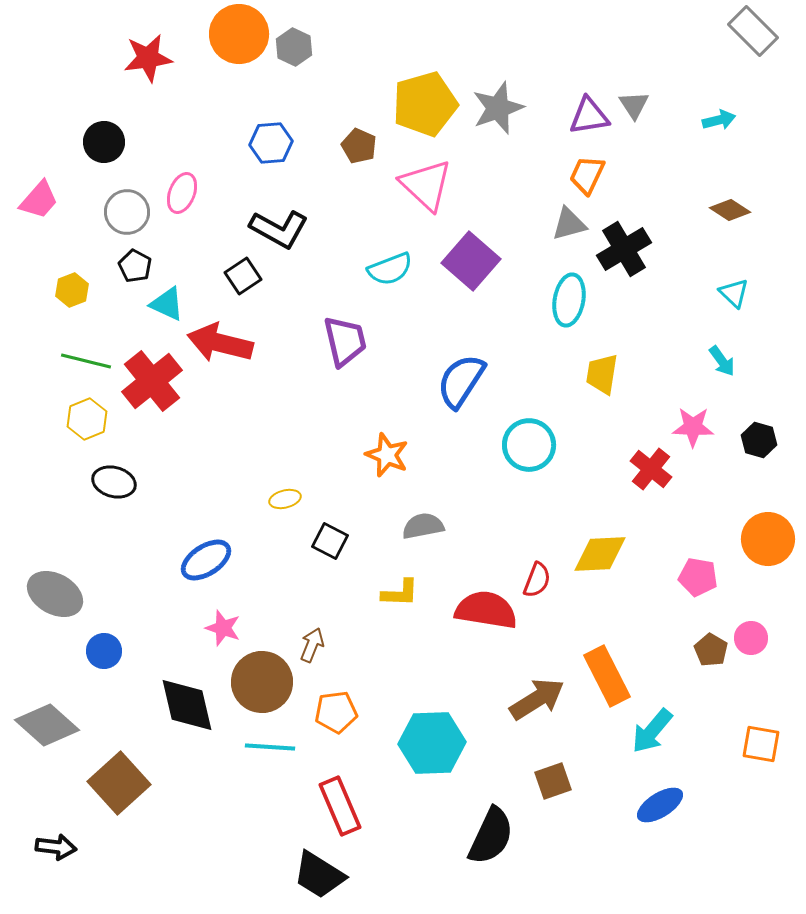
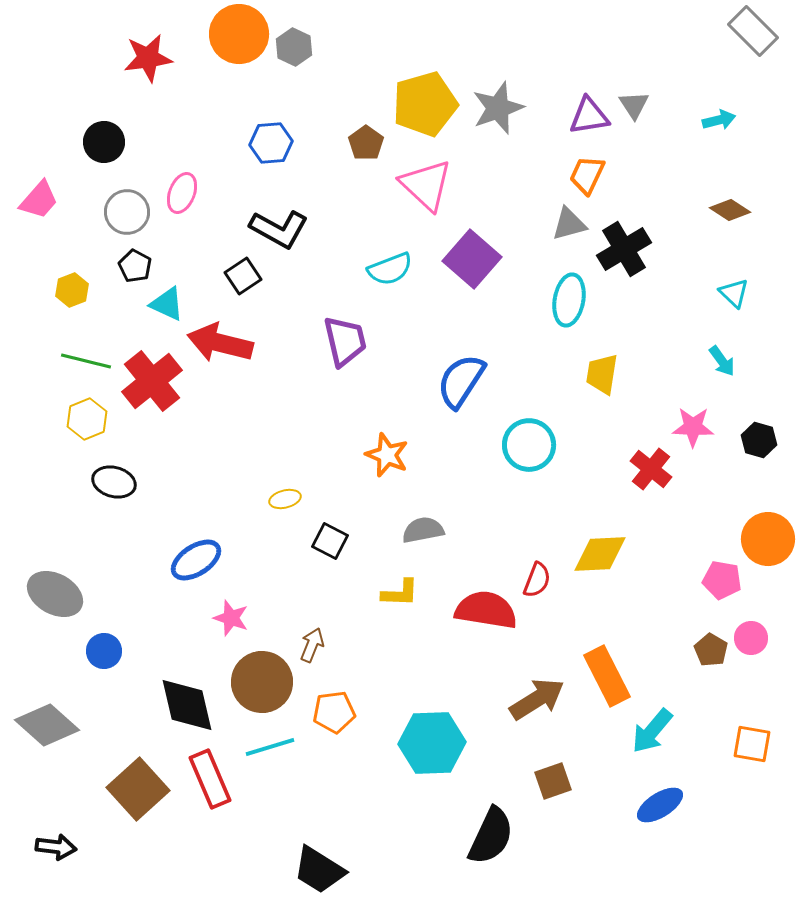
brown pentagon at (359, 146): moved 7 px right, 3 px up; rotated 12 degrees clockwise
purple square at (471, 261): moved 1 px right, 2 px up
gray semicircle at (423, 526): moved 4 px down
blue ellipse at (206, 560): moved 10 px left
pink pentagon at (698, 577): moved 24 px right, 3 px down
pink star at (223, 628): moved 8 px right, 10 px up
orange pentagon at (336, 712): moved 2 px left
orange square at (761, 744): moved 9 px left
cyan line at (270, 747): rotated 21 degrees counterclockwise
brown square at (119, 783): moved 19 px right, 6 px down
red rectangle at (340, 806): moved 130 px left, 27 px up
black trapezoid at (319, 875): moved 5 px up
